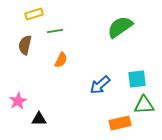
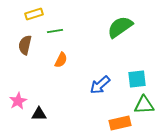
black triangle: moved 5 px up
